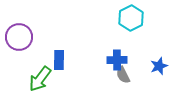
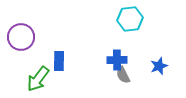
cyan hexagon: moved 1 px left, 1 px down; rotated 20 degrees clockwise
purple circle: moved 2 px right
blue rectangle: moved 1 px down
green arrow: moved 2 px left
